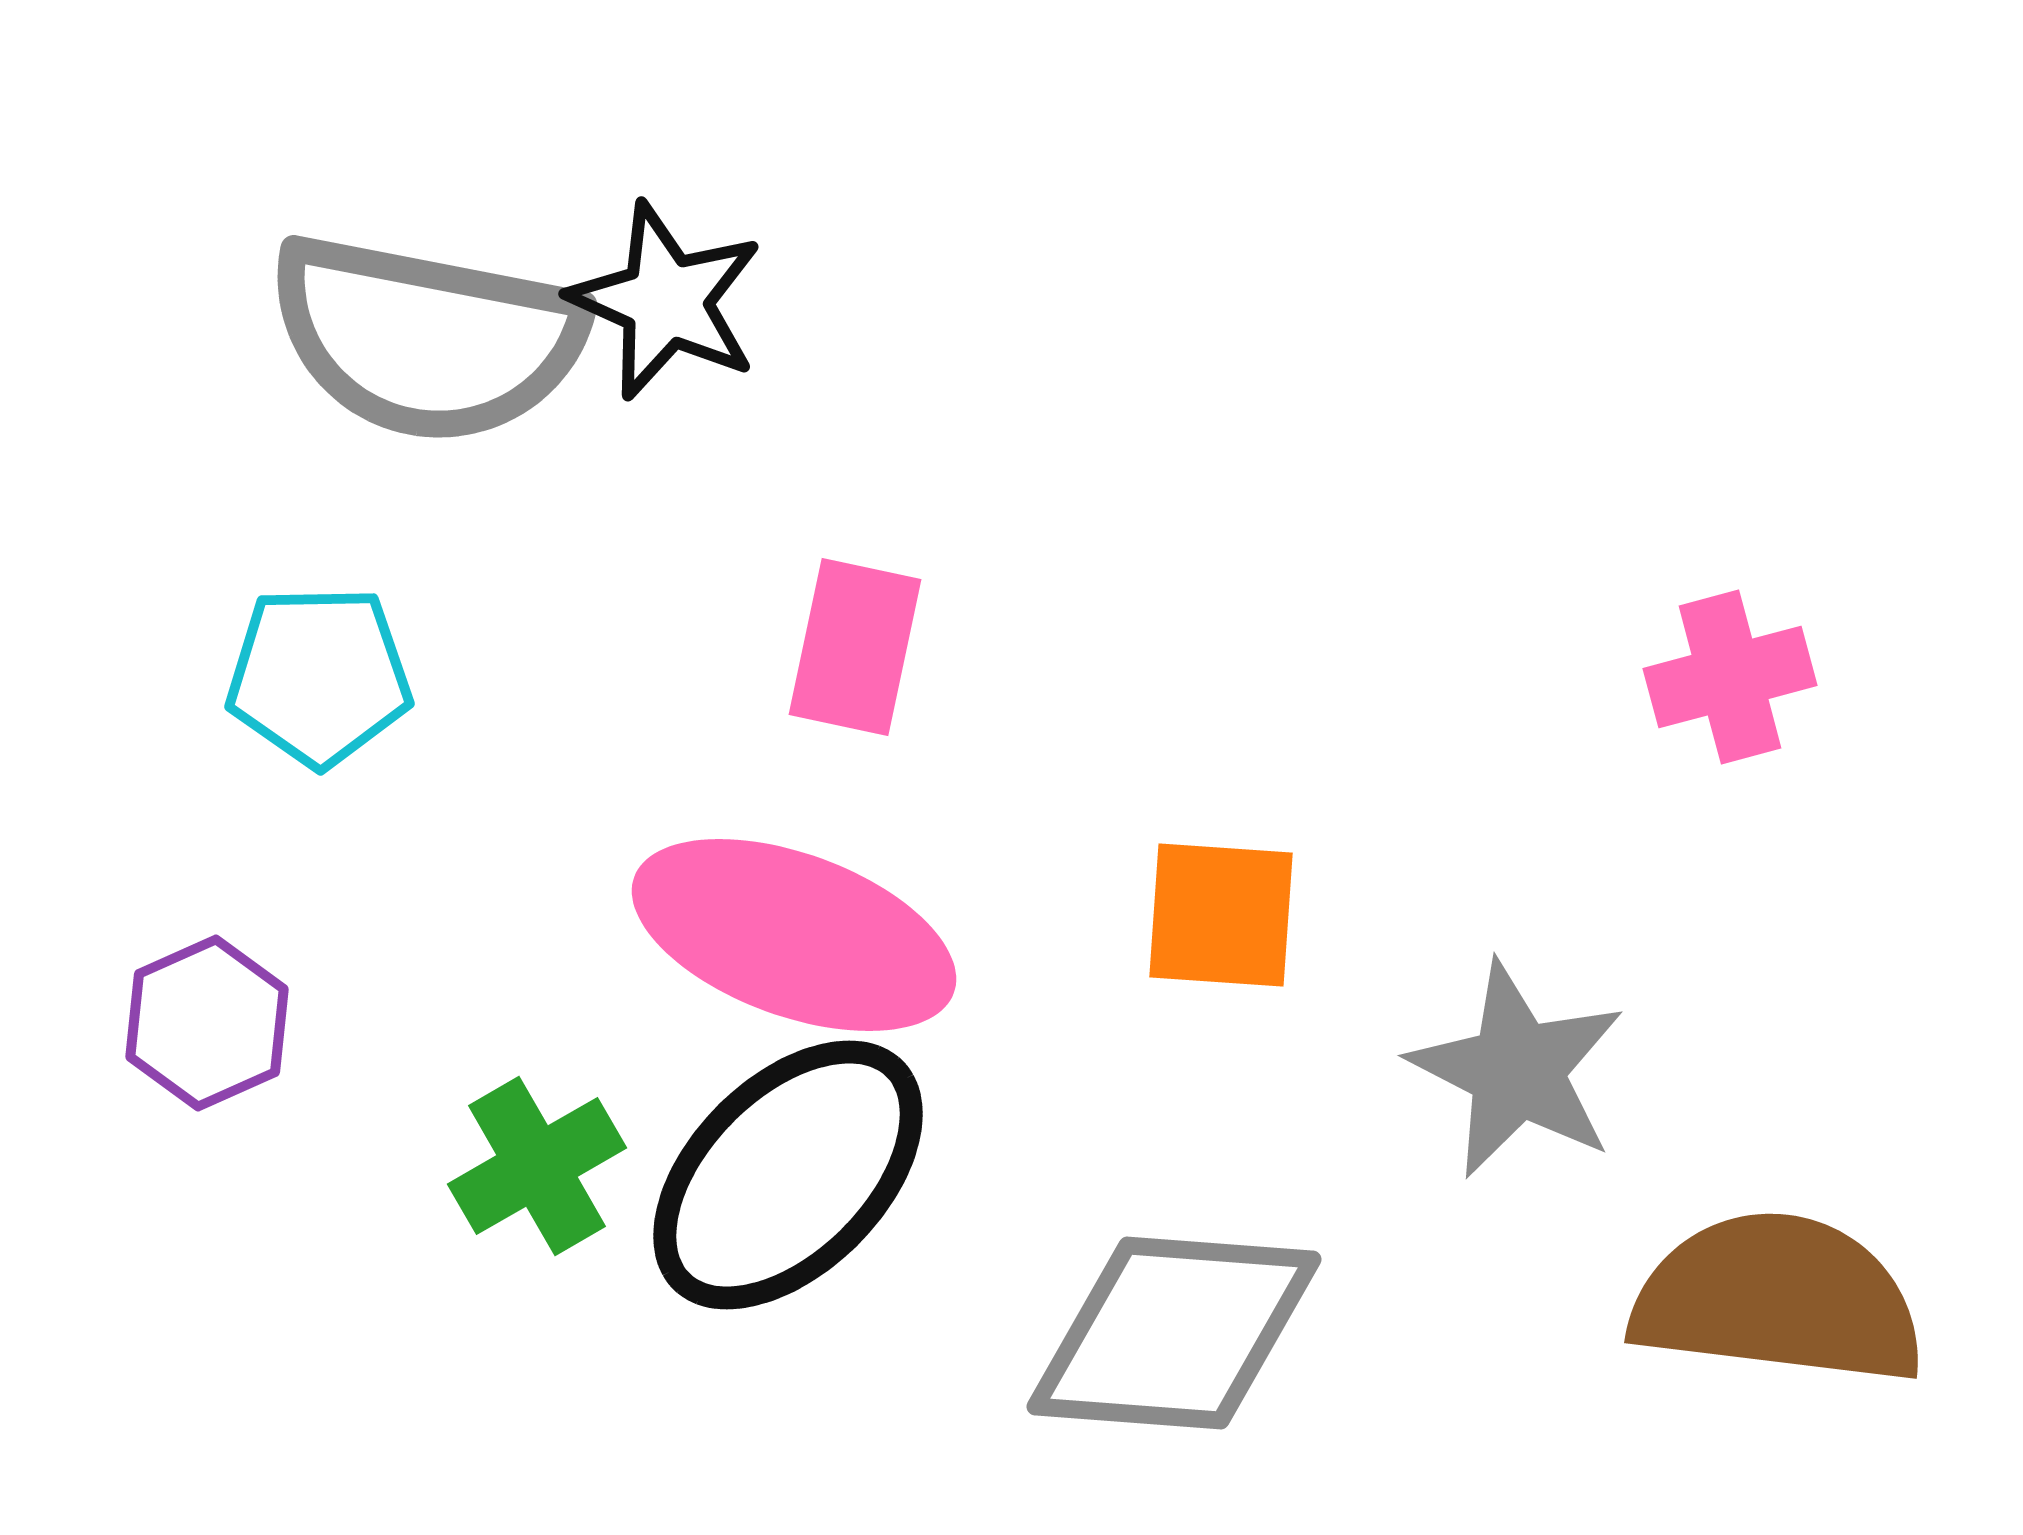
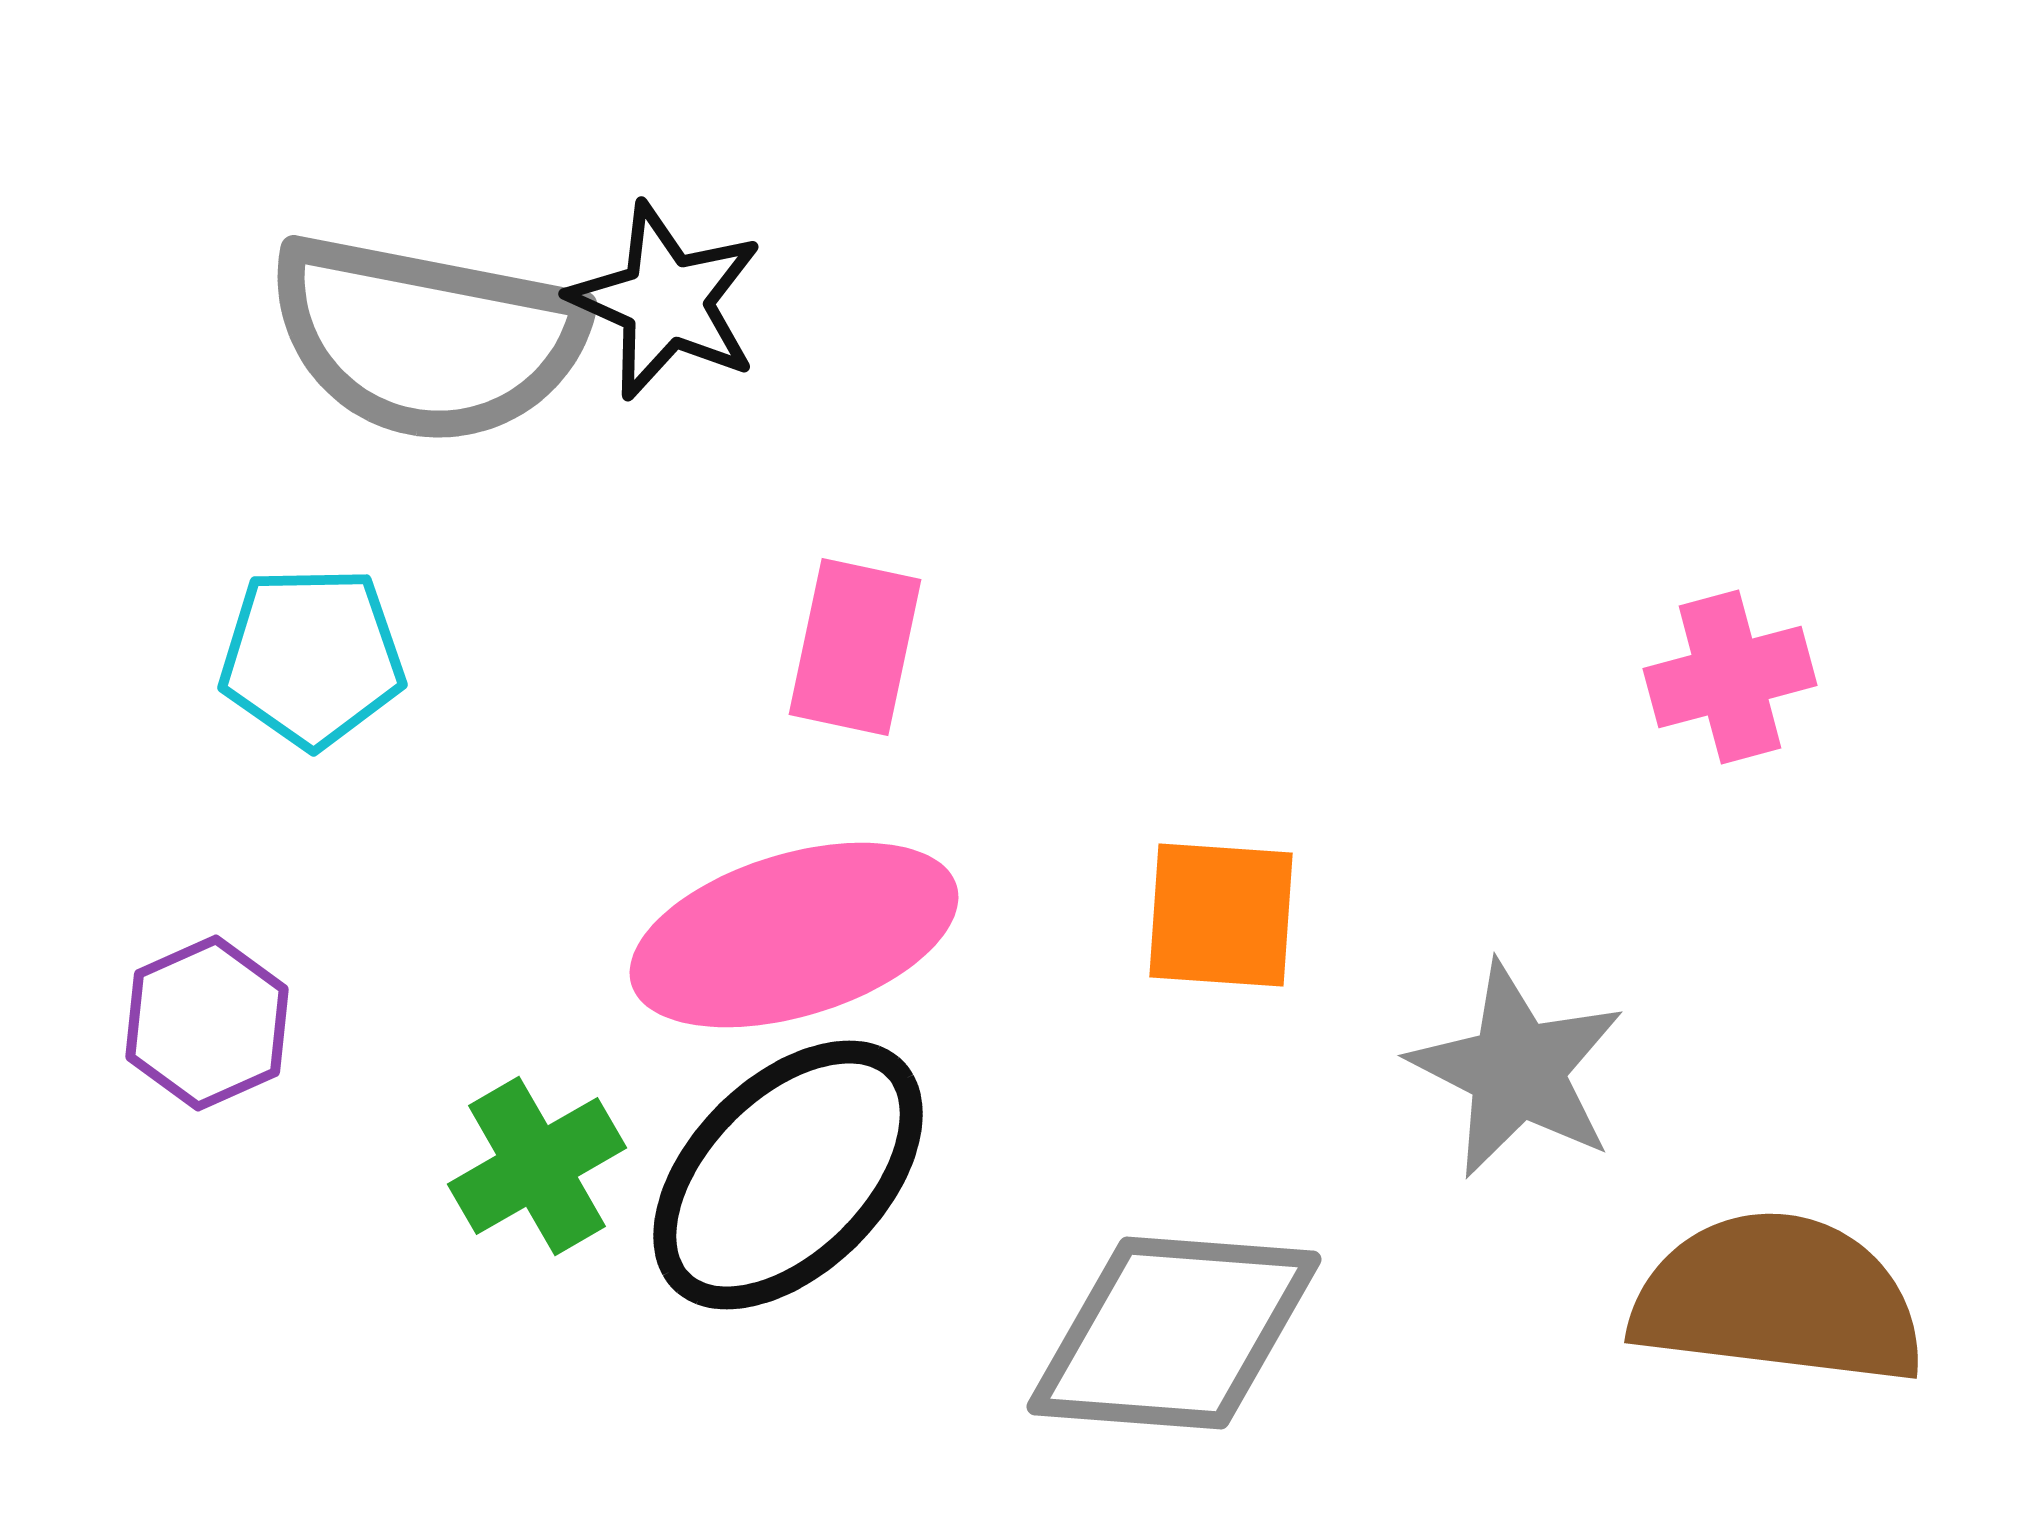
cyan pentagon: moved 7 px left, 19 px up
pink ellipse: rotated 37 degrees counterclockwise
